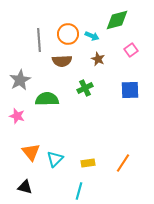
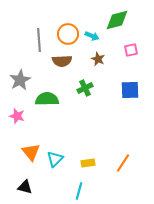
pink square: rotated 24 degrees clockwise
